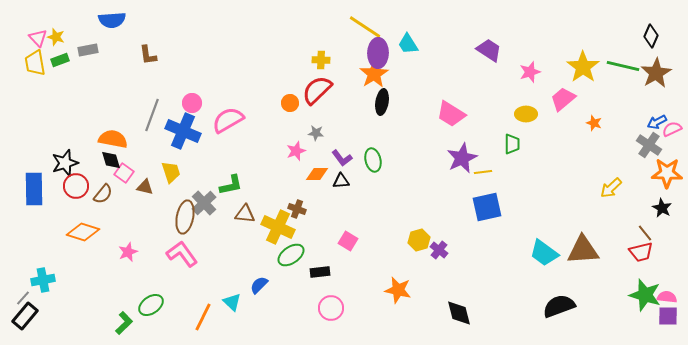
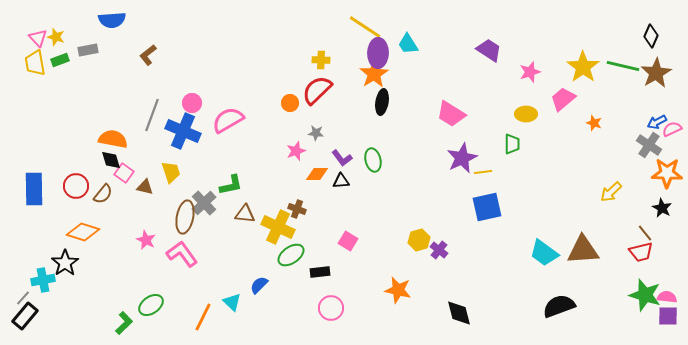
brown L-shape at (148, 55): rotated 60 degrees clockwise
black star at (65, 163): moved 100 px down; rotated 16 degrees counterclockwise
yellow arrow at (611, 188): moved 4 px down
pink star at (128, 252): moved 18 px right, 12 px up; rotated 24 degrees counterclockwise
